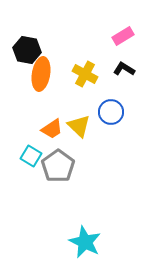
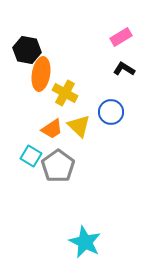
pink rectangle: moved 2 px left, 1 px down
yellow cross: moved 20 px left, 19 px down
